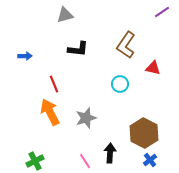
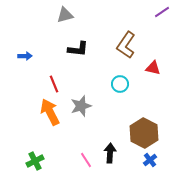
gray star: moved 5 px left, 12 px up
pink line: moved 1 px right, 1 px up
